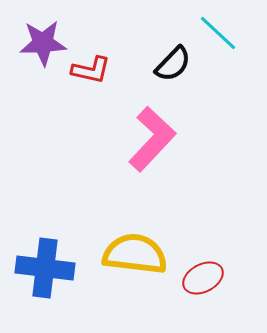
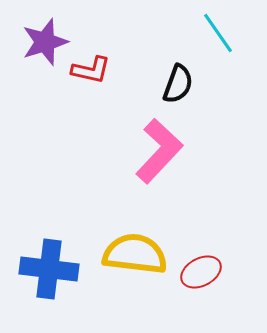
cyan line: rotated 12 degrees clockwise
purple star: moved 2 px right, 1 px up; rotated 15 degrees counterclockwise
black semicircle: moved 5 px right, 20 px down; rotated 24 degrees counterclockwise
pink L-shape: moved 7 px right, 12 px down
blue cross: moved 4 px right, 1 px down
red ellipse: moved 2 px left, 6 px up
